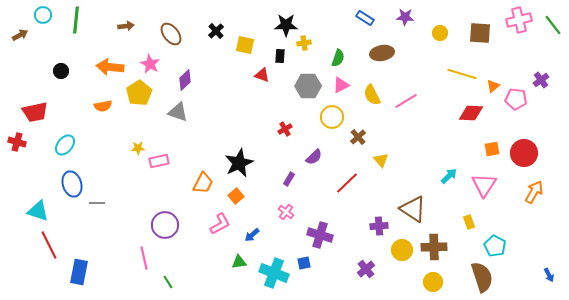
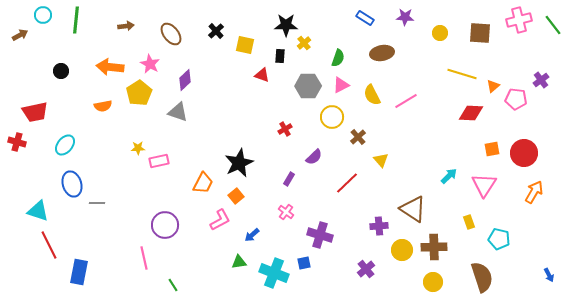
yellow cross at (304, 43): rotated 32 degrees counterclockwise
pink L-shape at (220, 224): moved 4 px up
cyan pentagon at (495, 246): moved 4 px right, 7 px up; rotated 15 degrees counterclockwise
green line at (168, 282): moved 5 px right, 3 px down
